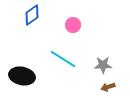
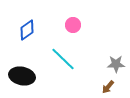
blue diamond: moved 5 px left, 15 px down
cyan line: rotated 12 degrees clockwise
gray star: moved 13 px right, 1 px up
brown arrow: rotated 32 degrees counterclockwise
